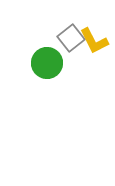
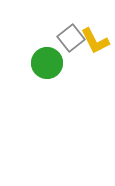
yellow L-shape: moved 1 px right
